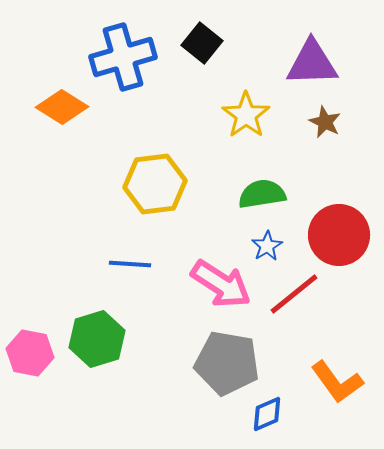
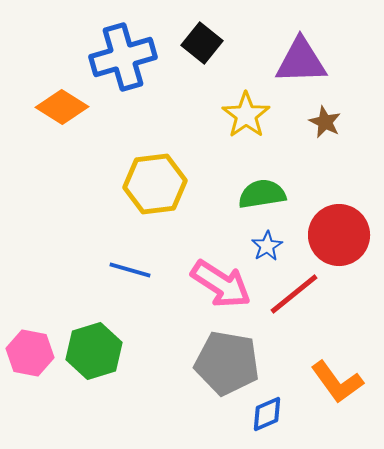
purple triangle: moved 11 px left, 2 px up
blue line: moved 6 px down; rotated 12 degrees clockwise
green hexagon: moved 3 px left, 12 px down
